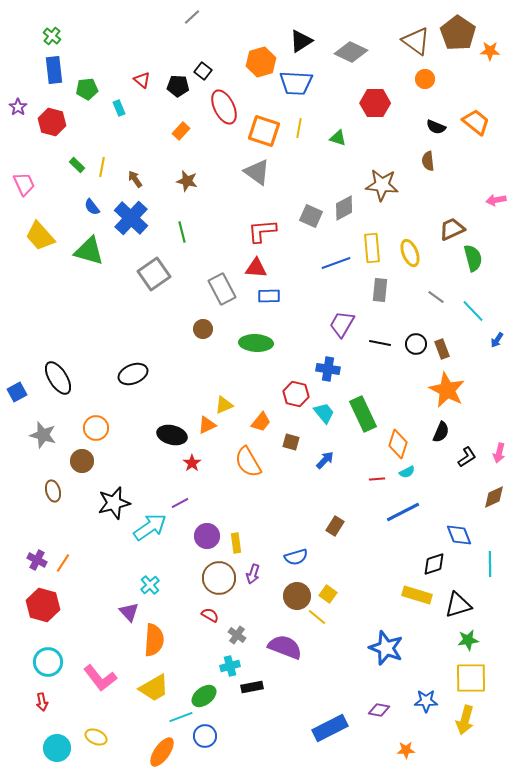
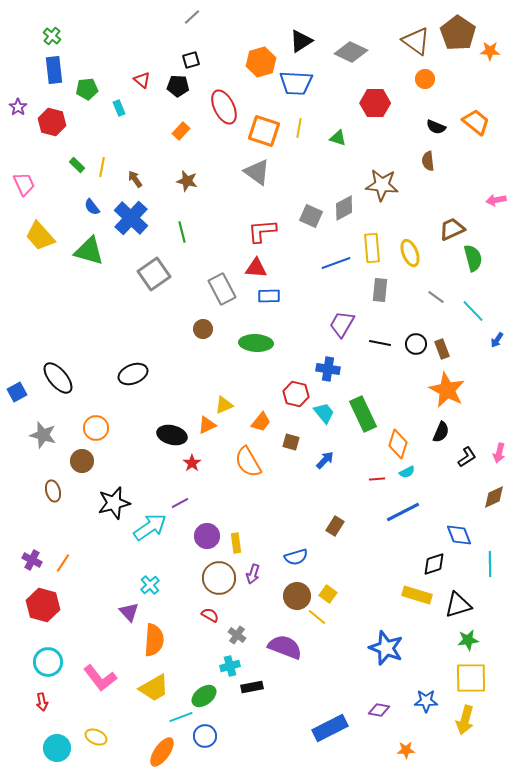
black square at (203, 71): moved 12 px left, 11 px up; rotated 36 degrees clockwise
black ellipse at (58, 378): rotated 8 degrees counterclockwise
purple cross at (37, 560): moved 5 px left
